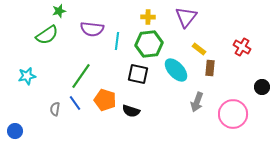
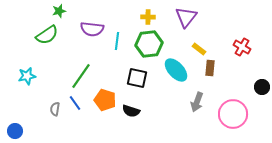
black square: moved 1 px left, 4 px down
